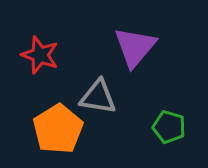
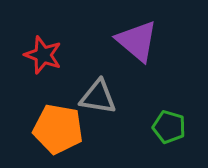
purple triangle: moved 2 px right, 6 px up; rotated 30 degrees counterclockwise
red star: moved 3 px right
orange pentagon: rotated 30 degrees counterclockwise
